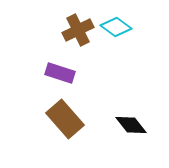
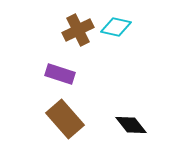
cyan diamond: rotated 24 degrees counterclockwise
purple rectangle: moved 1 px down
